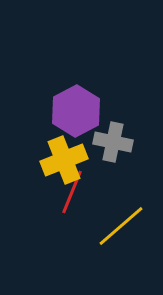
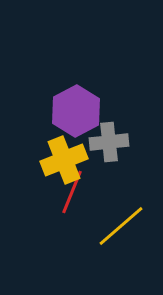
gray cross: moved 4 px left; rotated 18 degrees counterclockwise
